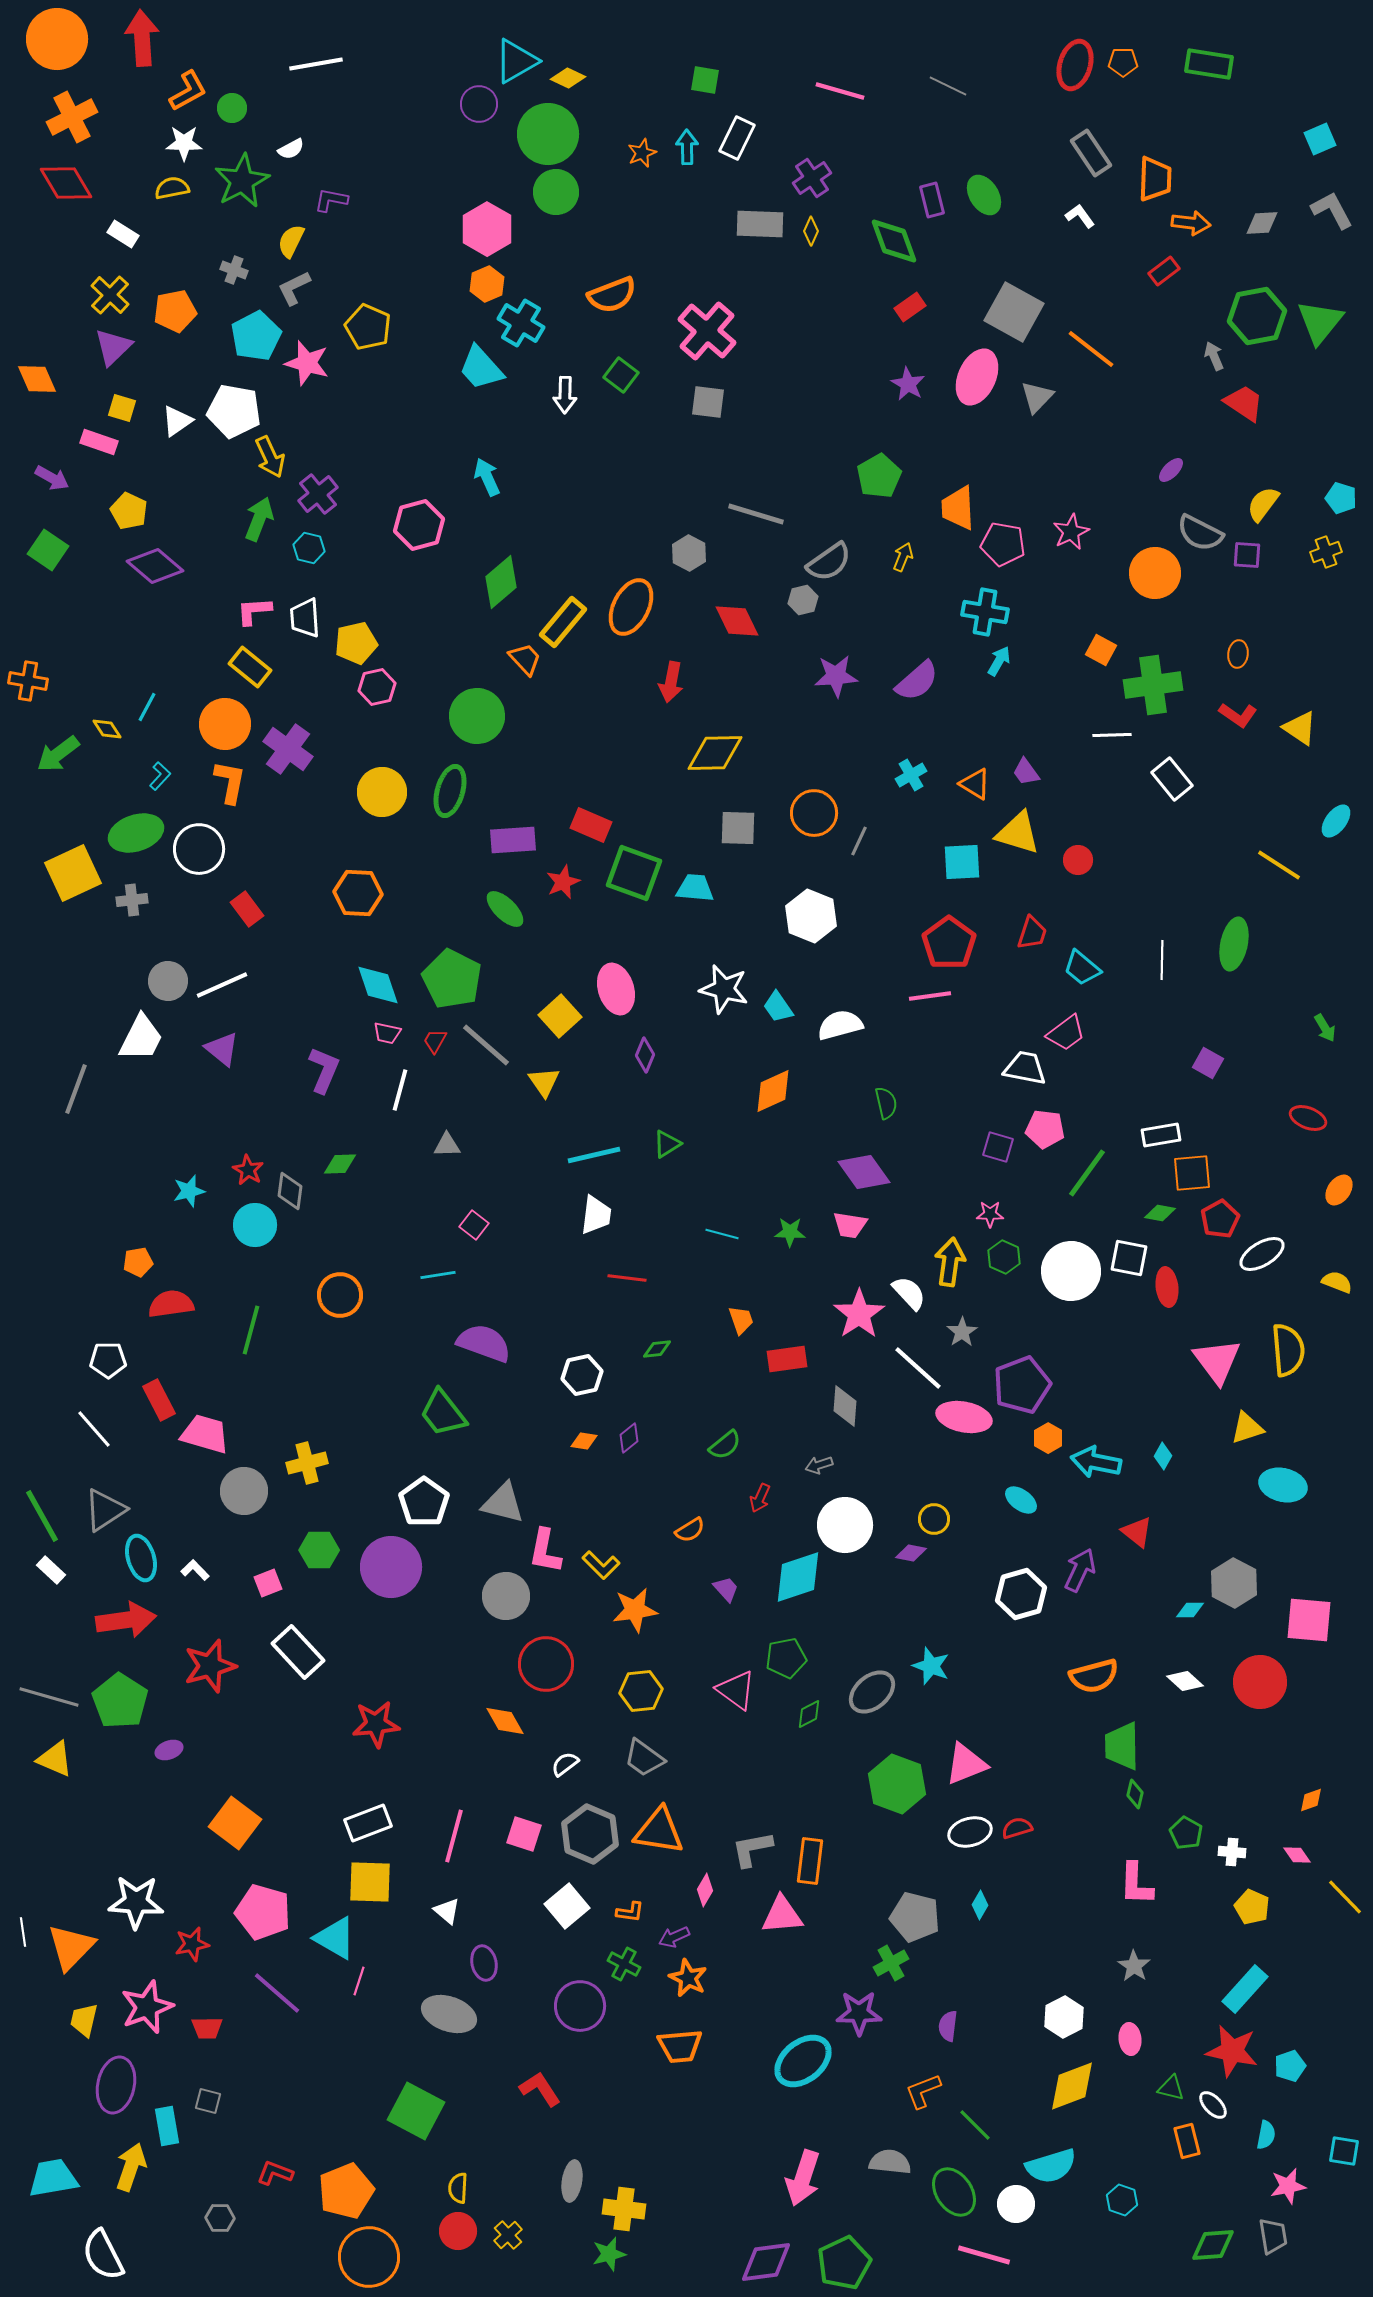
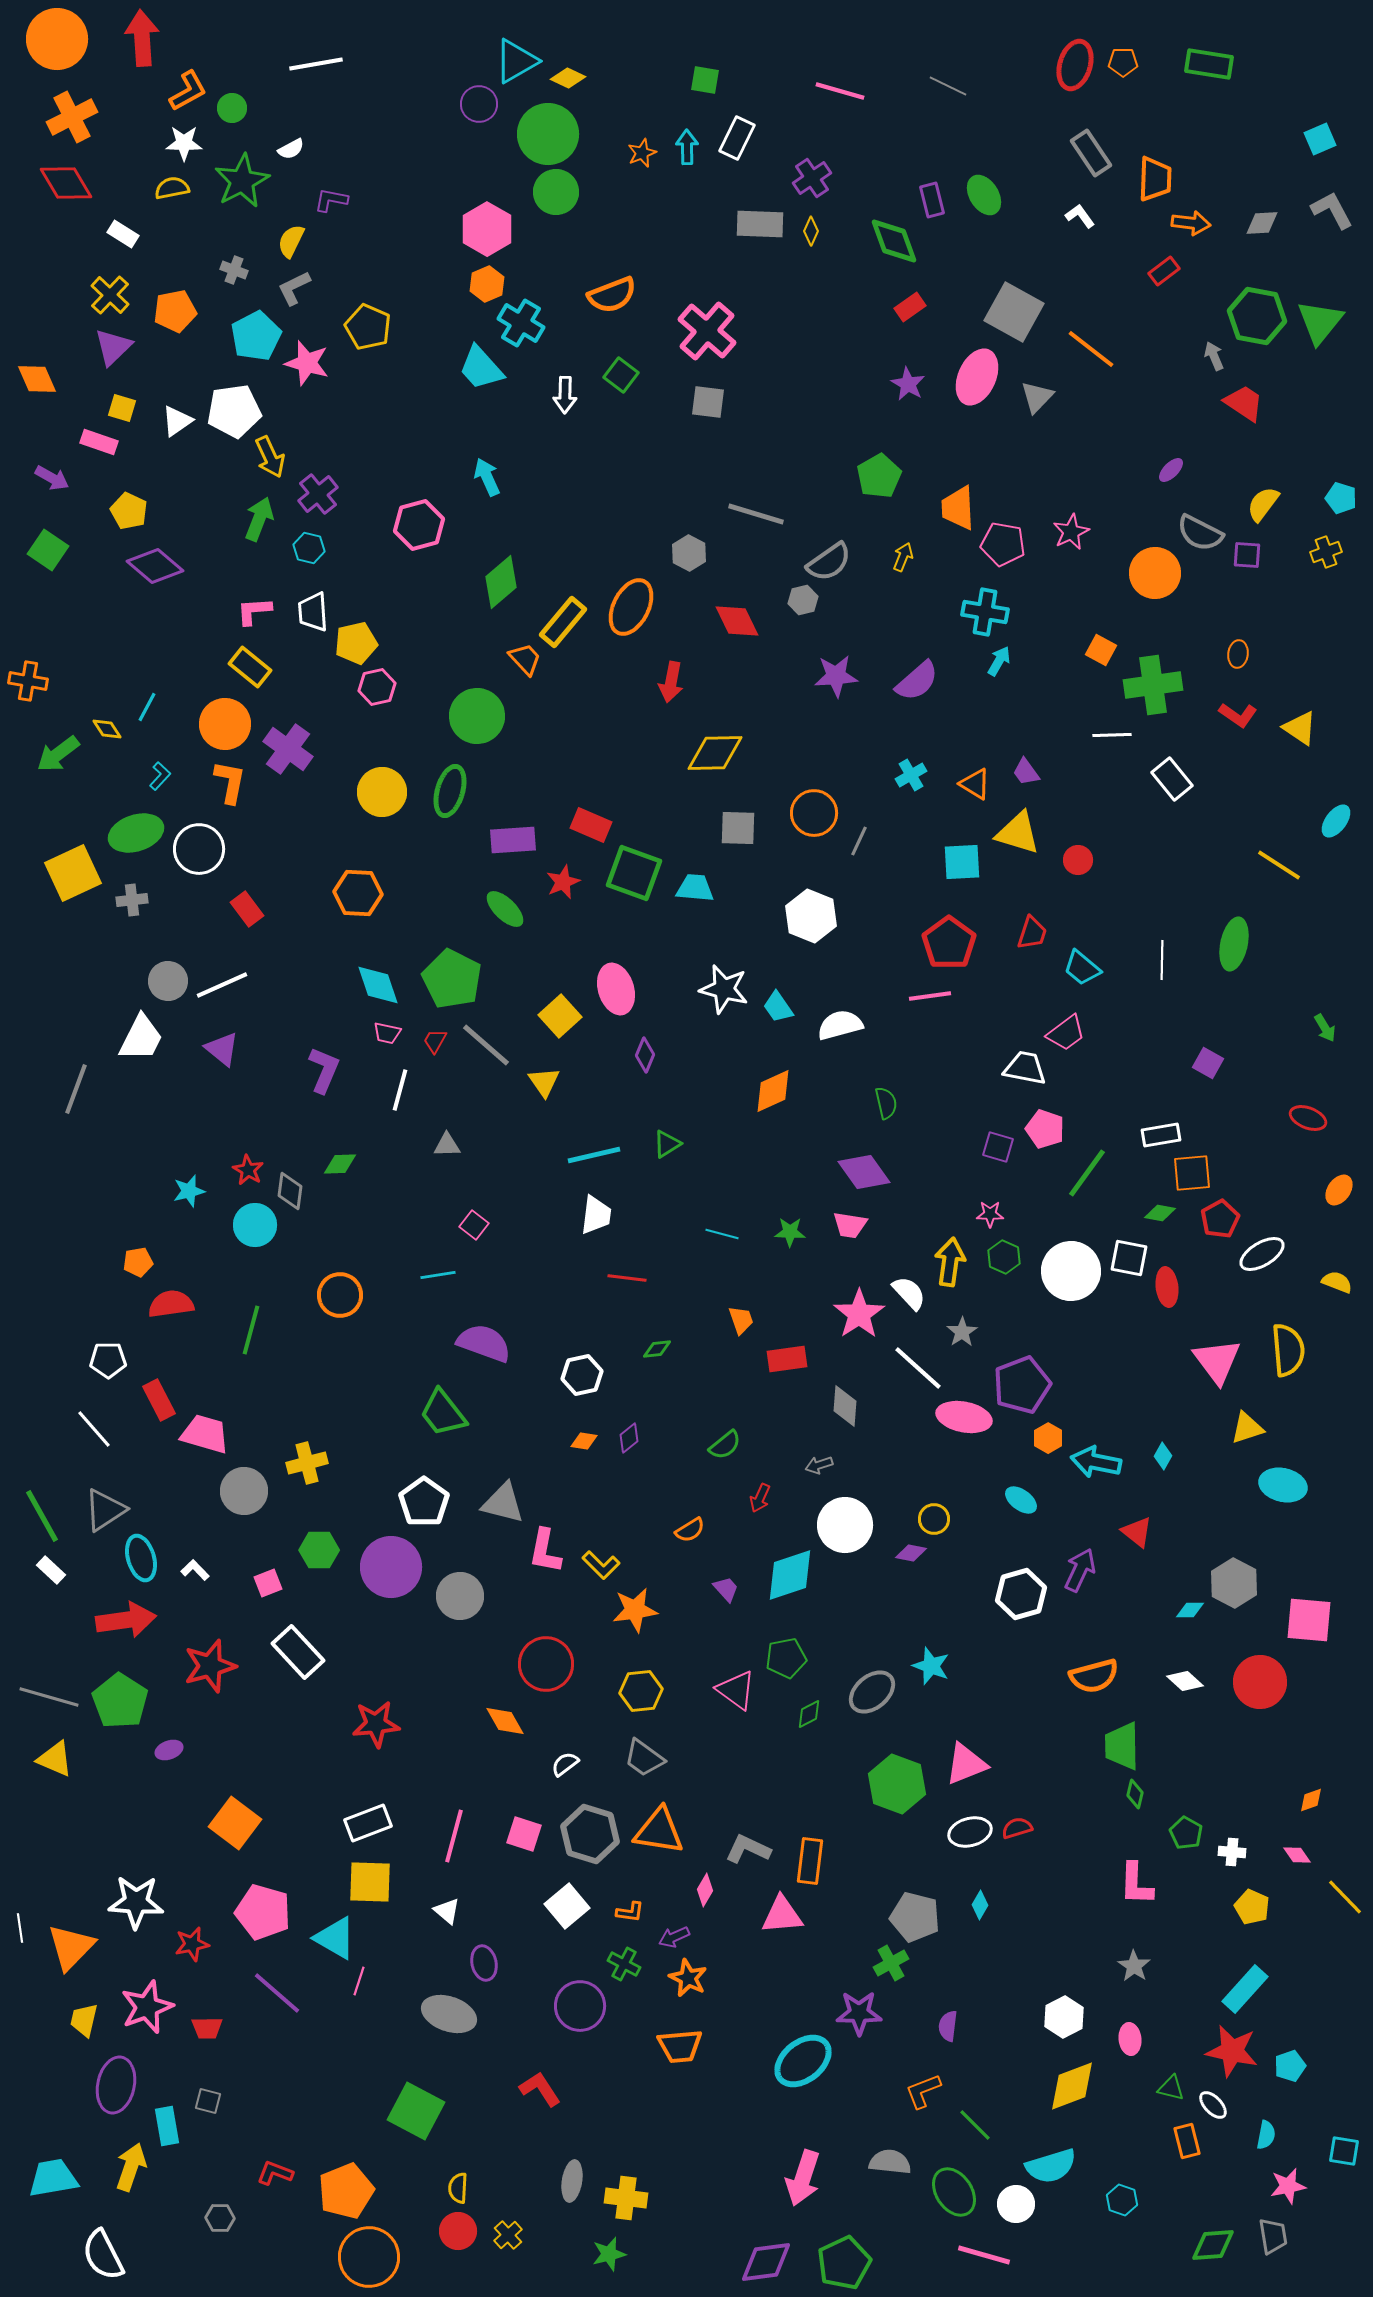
green hexagon at (1257, 316): rotated 22 degrees clockwise
white pentagon at (234, 411): rotated 18 degrees counterclockwise
white trapezoid at (305, 618): moved 8 px right, 6 px up
pink pentagon at (1045, 1129): rotated 12 degrees clockwise
cyan diamond at (798, 1577): moved 8 px left, 2 px up
gray circle at (506, 1596): moved 46 px left
gray hexagon at (590, 1834): rotated 6 degrees counterclockwise
gray L-shape at (752, 1849): moved 4 px left; rotated 36 degrees clockwise
white line at (23, 1932): moved 3 px left, 4 px up
yellow cross at (624, 2209): moved 2 px right, 11 px up
